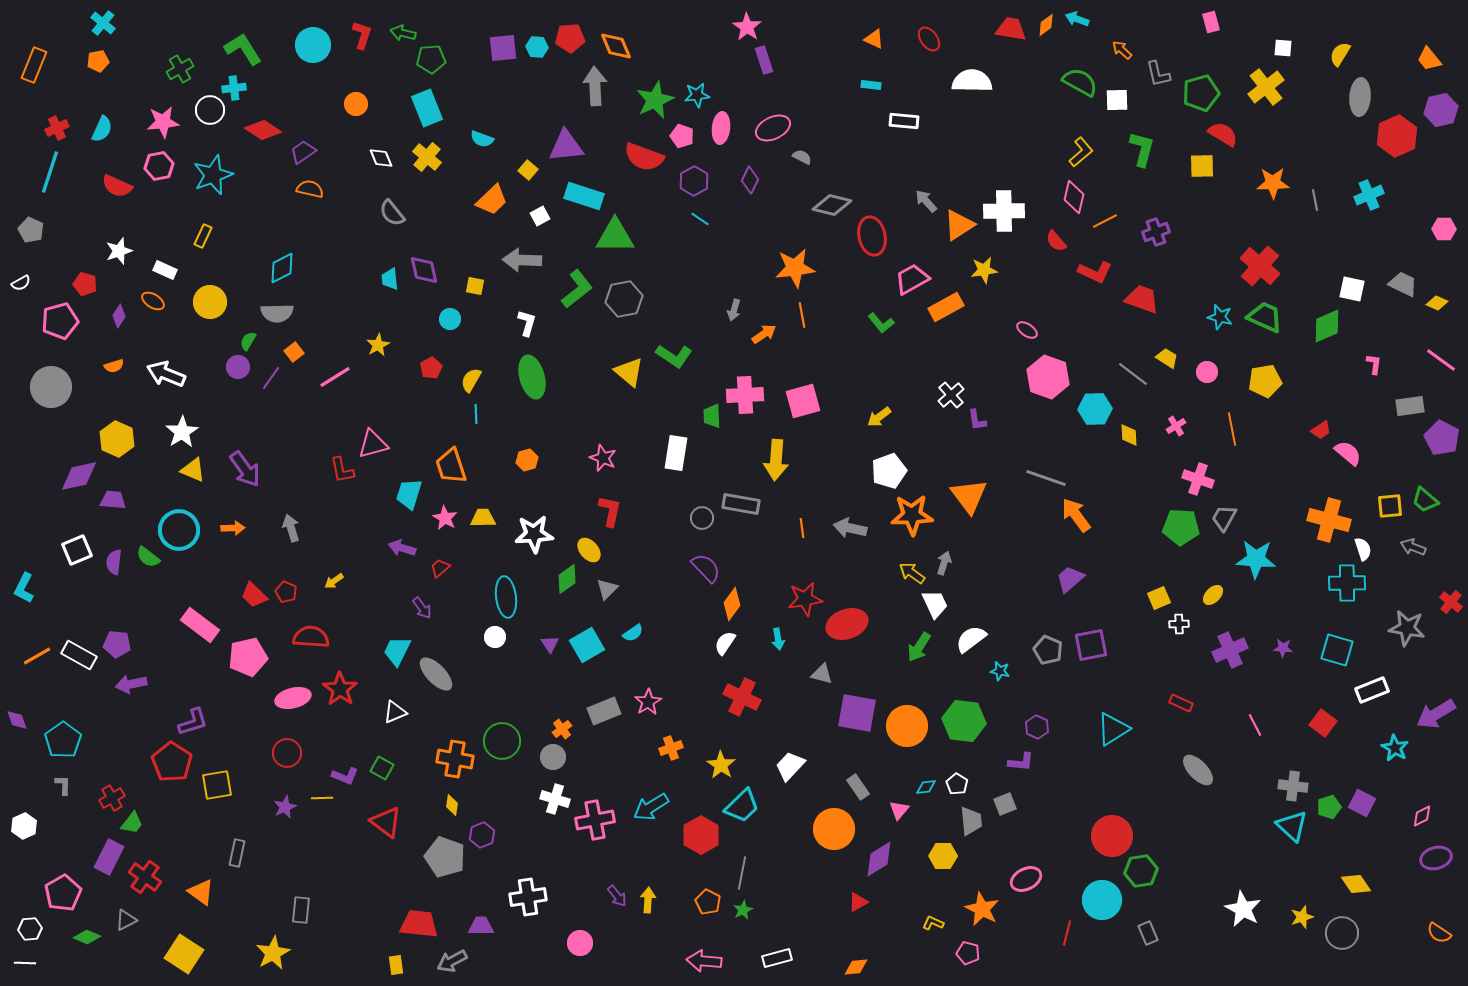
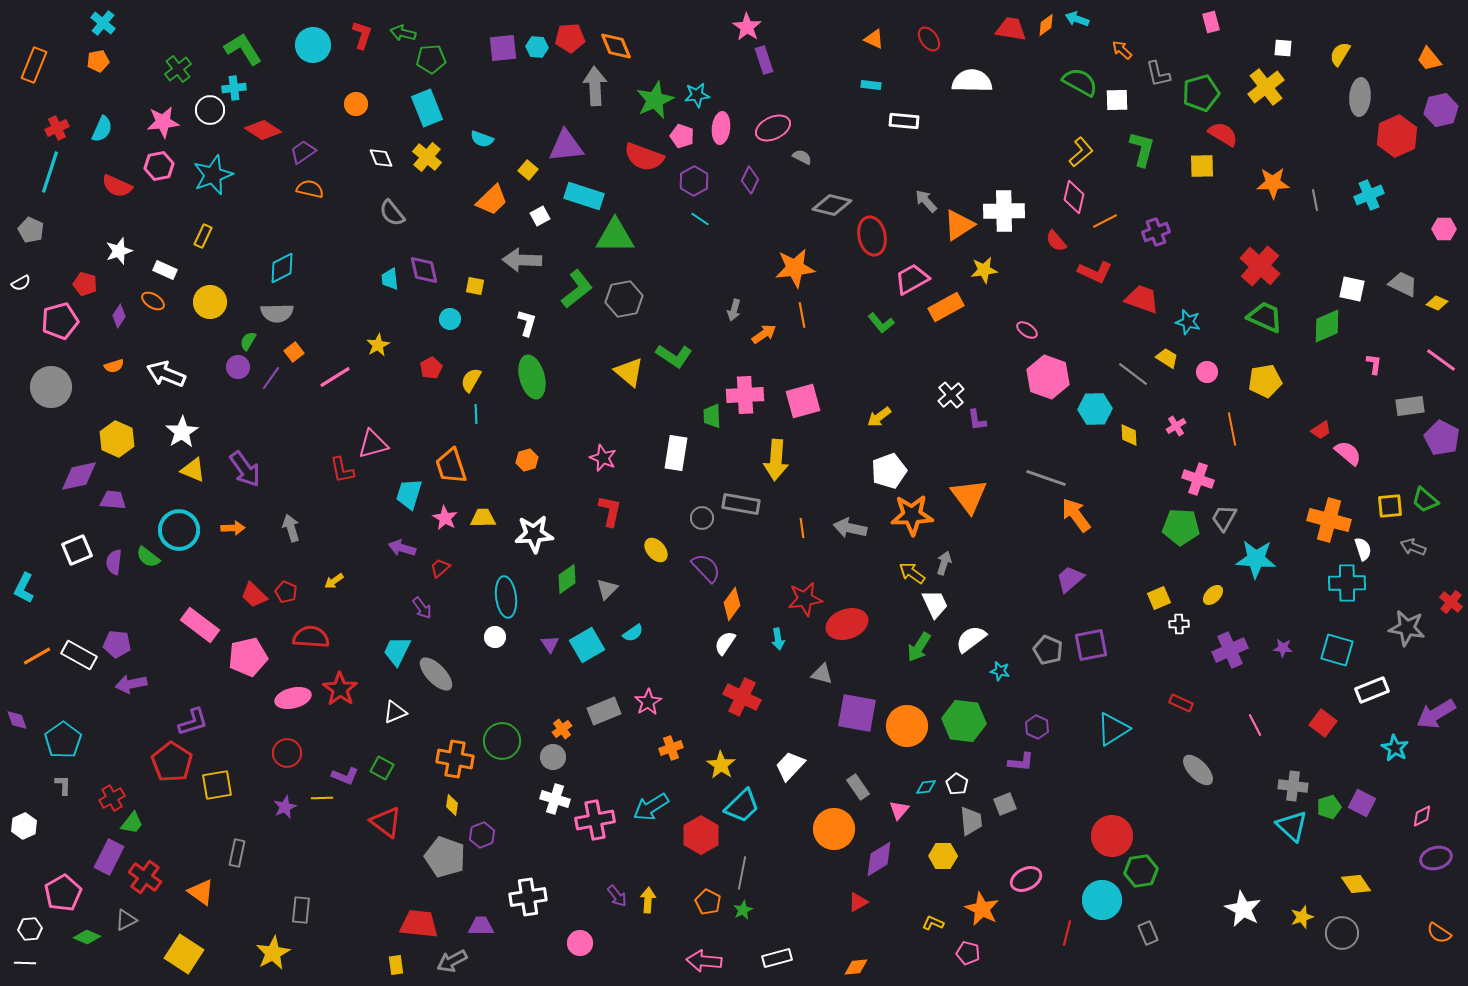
green cross at (180, 69): moved 2 px left; rotated 8 degrees counterclockwise
cyan star at (1220, 317): moved 32 px left, 5 px down
yellow ellipse at (589, 550): moved 67 px right
